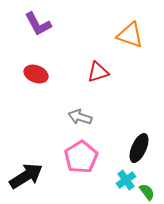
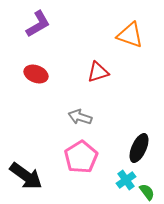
purple L-shape: rotated 92 degrees counterclockwise
black arrow: rotated 68 degrees clockwise
